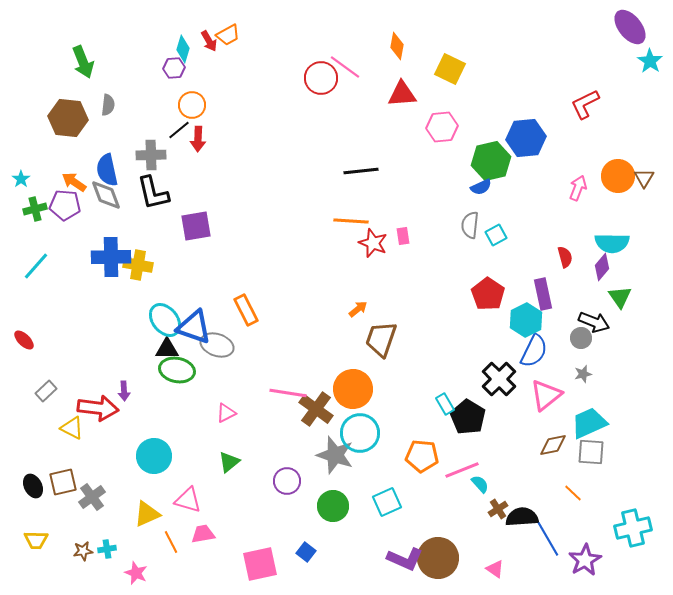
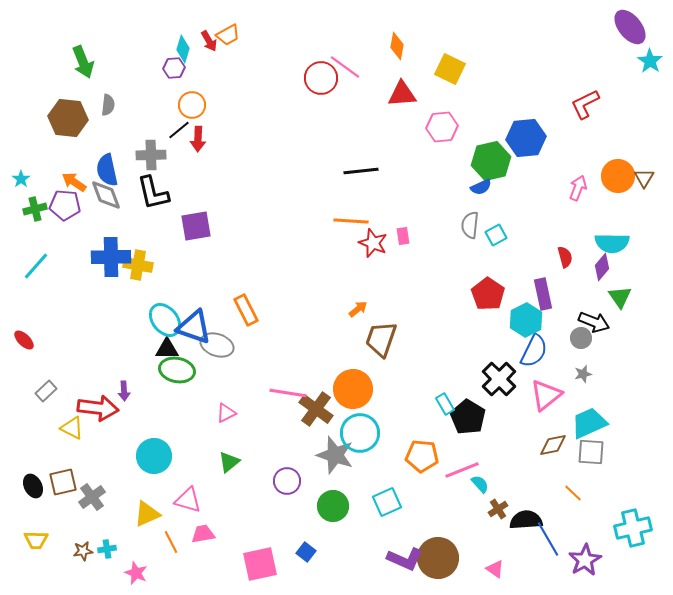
black semicircle at (522, 517): moved 4 px right, 3 px down
